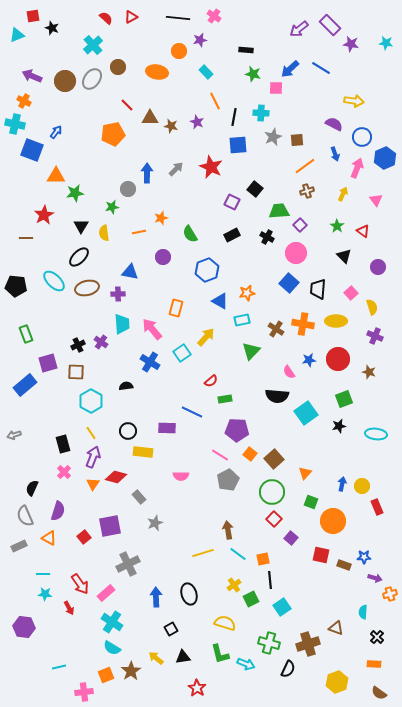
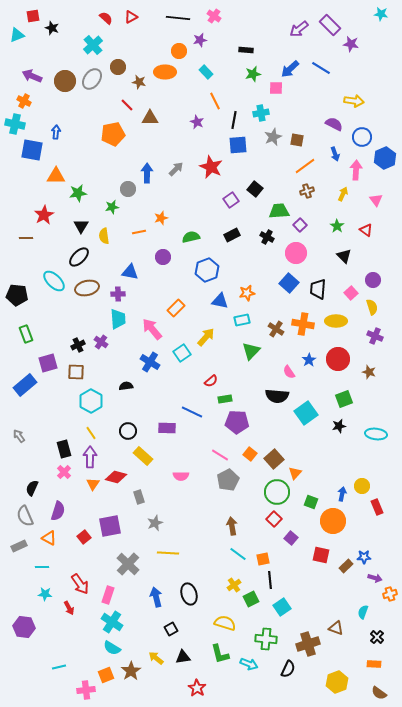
cyan star at (386, 43): moved 5 px left, 29 px up
orange ellipse at (157, 72): moved 8 px right; rotated 10 degrees counterclockwise
green star at (253, 74): rotated 28 degrees counterclockwise
cyan cross at (261, 113): rotated 14 degrees counterclockwise
black line at (234, 117): moved 3 px down
brown star at (171, 126): moved 32 px left, 44 px up
blue arrow at (56, 132): rotated 32 degrees counterclockwise
brown square at (297, 140): rotated 16 degrees clockwise
blue square at (32, 150): rotated 10 degrees counterclockwise
pink arrow at (357, 168): moved 1 px left, 2 px down; rotated 18 degrees counterclockwise
green star at (75, 193): moved 3 px right
purple square at (232, 202): moved 1 px left, 2 px up; rotated 28 degrees clockwise
red triangle at (363, 231): moved 3 px right, 1 px up
yellow semicircle at (104, 233): moved 3 px down
green semicircle at (190, 234): moved 1 px right, 3 px down; rotated 108 degrees clockwise
purple circle at (378, 267): moved 5 px left, 13 px down
black pentagon at (16, 286): moved 1 px right, 9 px down
blue triangle at (220, 301): rotated 18 degrees counterclockwise
orange rectangle at (176, 308): rotated 30 degrees clockwise
cyan trapezoid at (122, 324): moved 4 px left, 5 px up
blue star at (309, 360): rotated 24 degrees counterclockwise
purple pentagon at (237, 430): moved 8 px up
gray arrow at (14, 435): moved 5 px right, 1 px down; rotated 72 degrees clockwise
black rectangle at (63, 444): moved 1 px right, 5 px down
yellow rectangle at (143, 452): moved 4 px down; rotated 36 degrees clockwise
purple arrow at (93, 457): moved 3 px left; rotated 20 degrees counterclockwise
orange triangle at (305, 473): moved 10 px left
blue arrow at (342, 484): moved 10 px down
green circle at (272, 492): moved 5 px right
gray rectangle at (139, 497): rotated 24 degrees clockwise
brown arrow at (228, 530): moved 4 px right, 4 px up
yellow line at (203, 553): moved 35 px left; rotated 20 degrees clockwise
gray cross at (128, 564): rotated 20 degrees counterclockwise
brown rectangle at (344, 565): moved 2 px right, 1 px down; rotated 64 degrees counterclockwise
cyan line at (43, 574): moved 1 px left, 7 px up
pink rectangle at (106, 593): moved 2 px right, 2 px down; rotated 30 degrees counterclockwise
blue arrow at (156, 597): rotated 12 degrees counterclockwise
cyan semicircle at (363, 612): rotated 16 degrees clockwise
green cross at (269, 643): moved 3 px left, 4 px up; rotated 10 degrees counterclockwise
cyan arrow at (246, 664): moved 3 px right
pink cross at (84, 692): moved 2 px right, 2 px up
